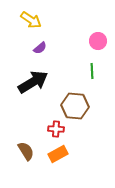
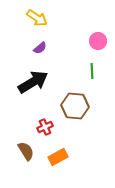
yellow arrow: moved 6 px right, 2 px up
red cross: moved 11 px left, 2 px up; rotated 28 degrees counterclockwise
orange rectangle: moved 3 px down
